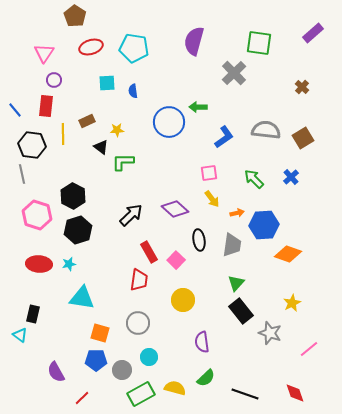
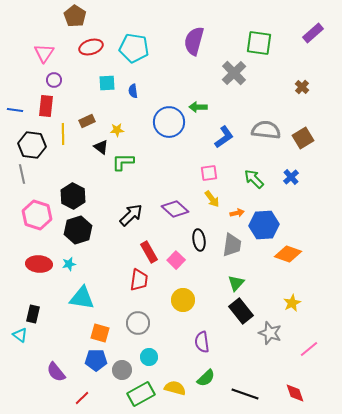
blue line at (15, 110): rotated 42 degrees counterclockwise
purple semicircle at (56, 372): rotated 10 degrees counterclockwise
